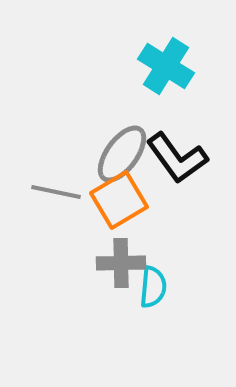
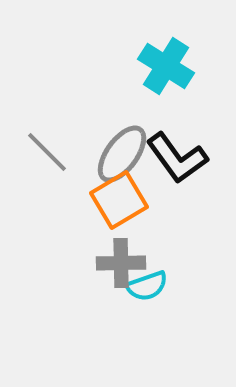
gray line: moved 9 px left, 40 px up; rotated 33 degrees clockwise
cyan semicircle: moved 6 px left, 1 px up; rotated 66 degrees clockwise
